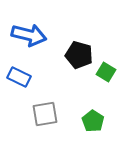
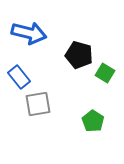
blue arrow: moved 2 px up
green square: moved 1 px left, 1 px down
blue rectangle: rotated 25 degrees clockwise
gray square: moved 7 px left, 10 px up
